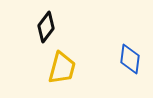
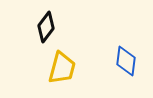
blue diamond: moved 4 px left, 2 px down
